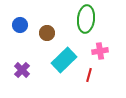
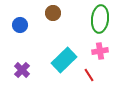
green ellipse: moved 14 px right
brown circle: moved 6 px right, 20 px up
red line: rotated 48 degrees counterclockwise
